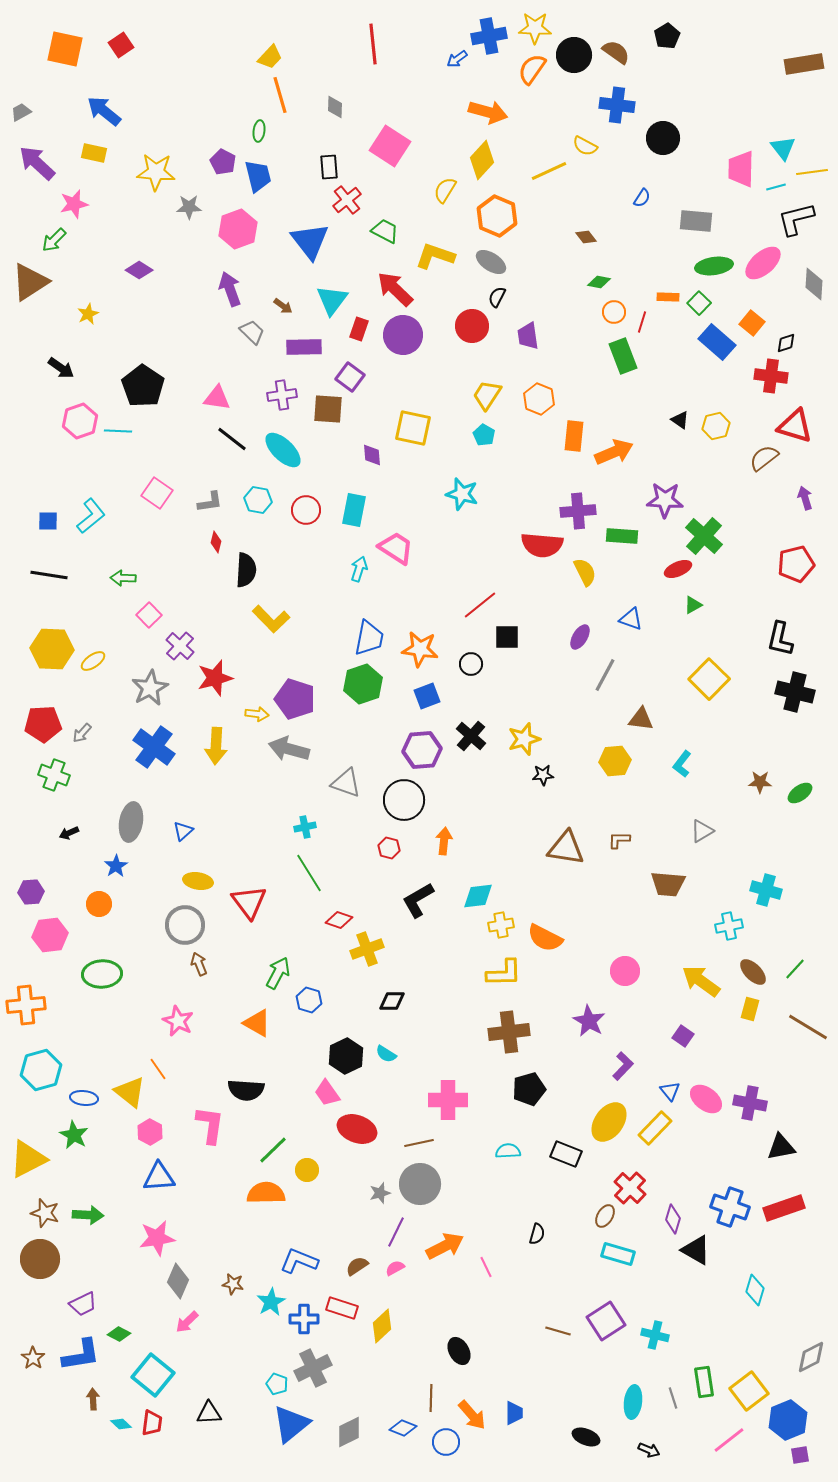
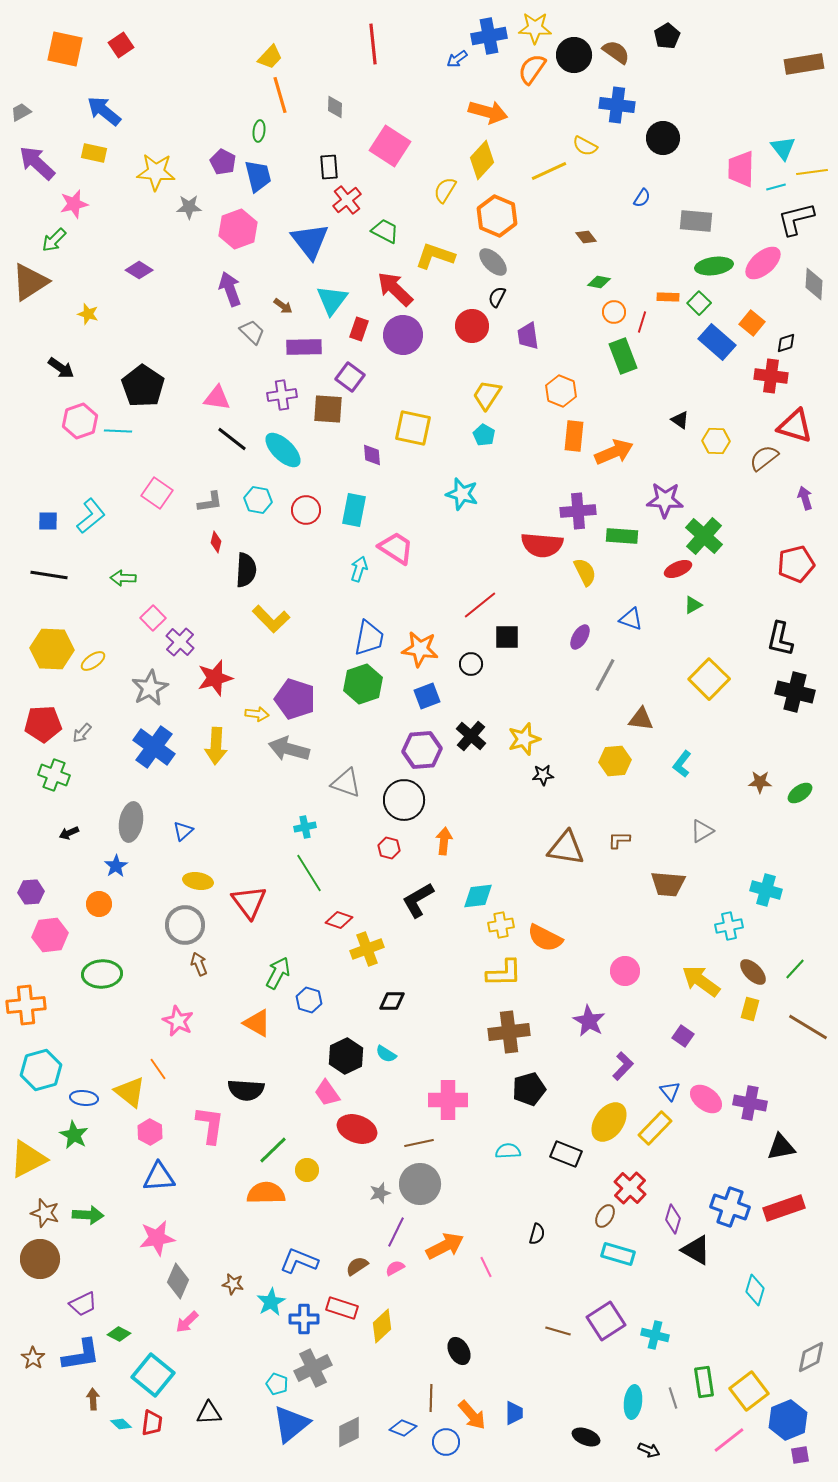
gray ellipse at (491, 262): moved 2 px right; rotated 12 degrees clockwise
yellow star at (88, 314): rotated 30 degrees counterclockwise
orange hexagon at (539, 399): moved 22 px right, 8 px up
yellow hexagon at (716, 426): moved 15 px down; rotated 16 degrees clockwise
pink square at (149, 615): moved 4 px right, 3 px down
purple cross at (180, 646): moved 4 px up
